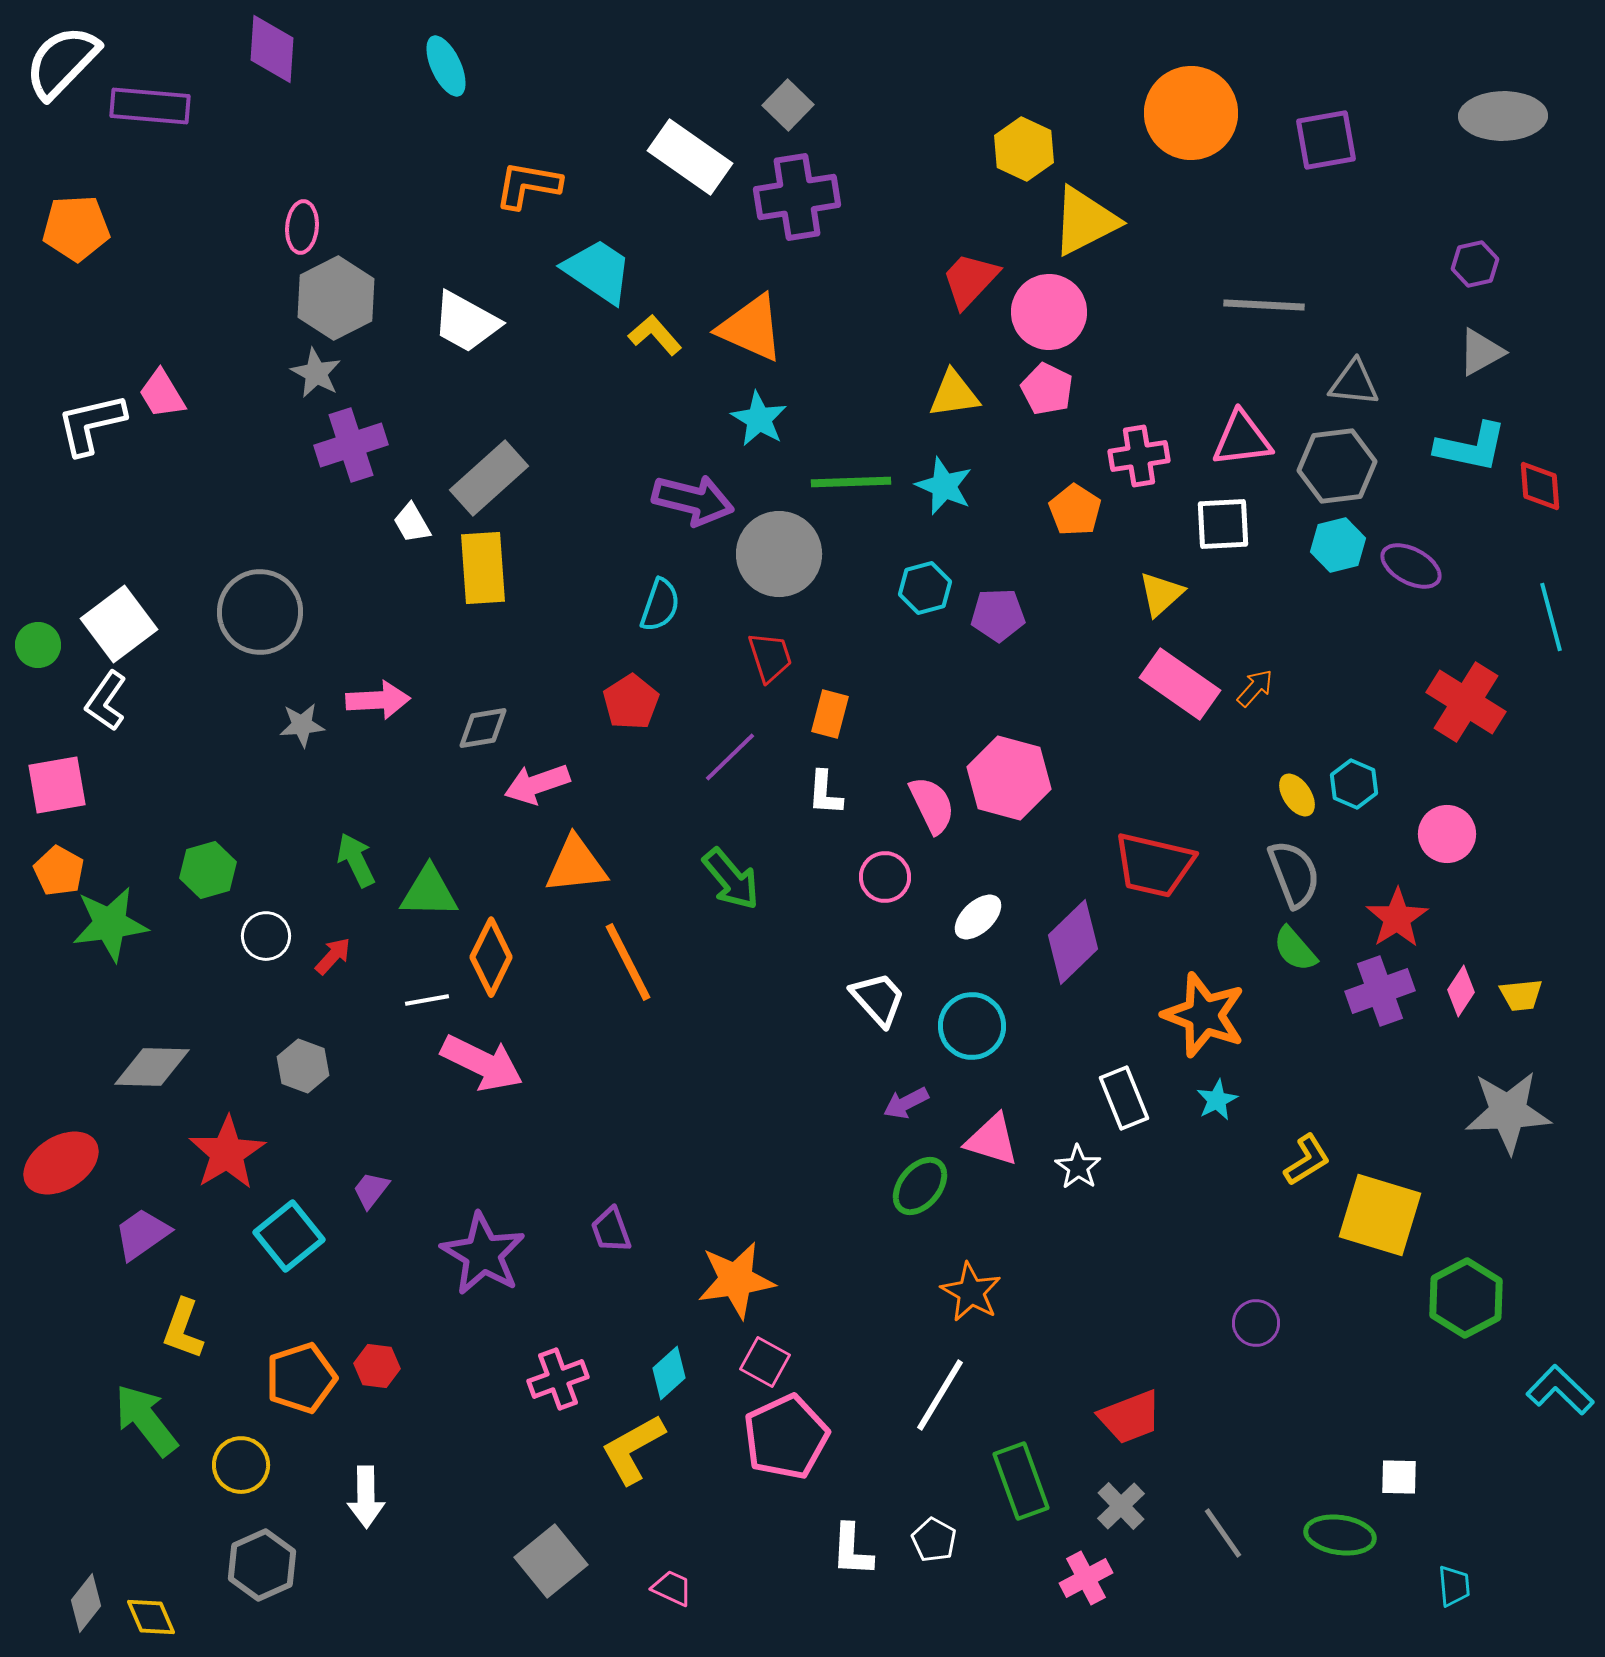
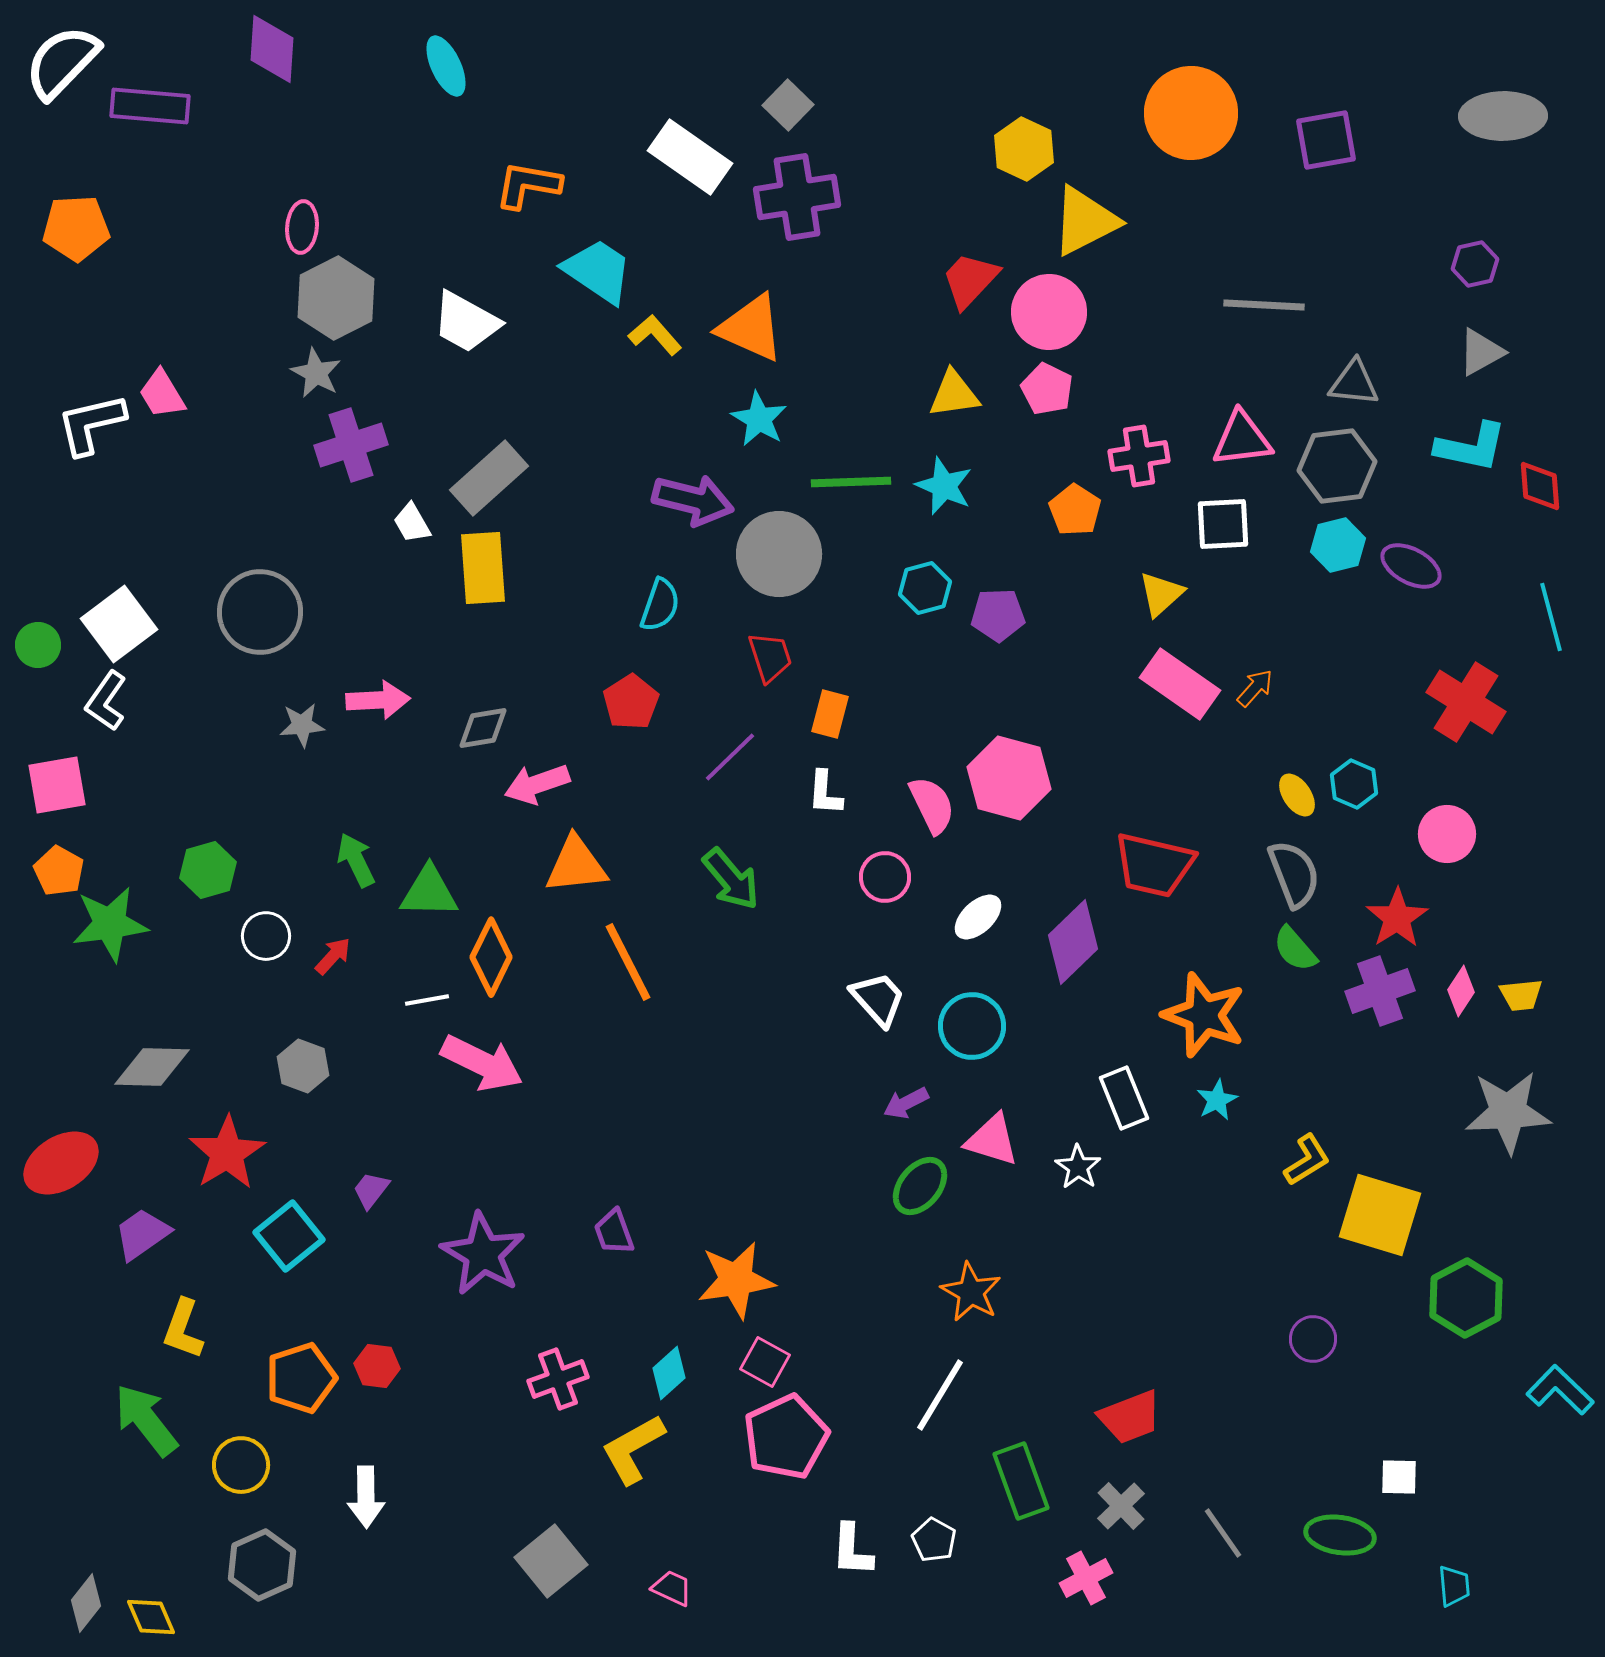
purple trapezoid at (611, 1230): moved 3 px right, 2 px down
purple circle at (1256, 1323): moved 57 px right, 16 px down
